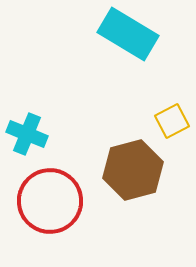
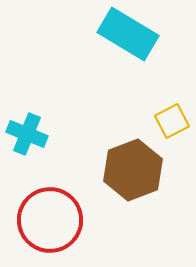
brown hexagon: rotated 6 degrees counterclockwise
red circle: moved 19 px down
